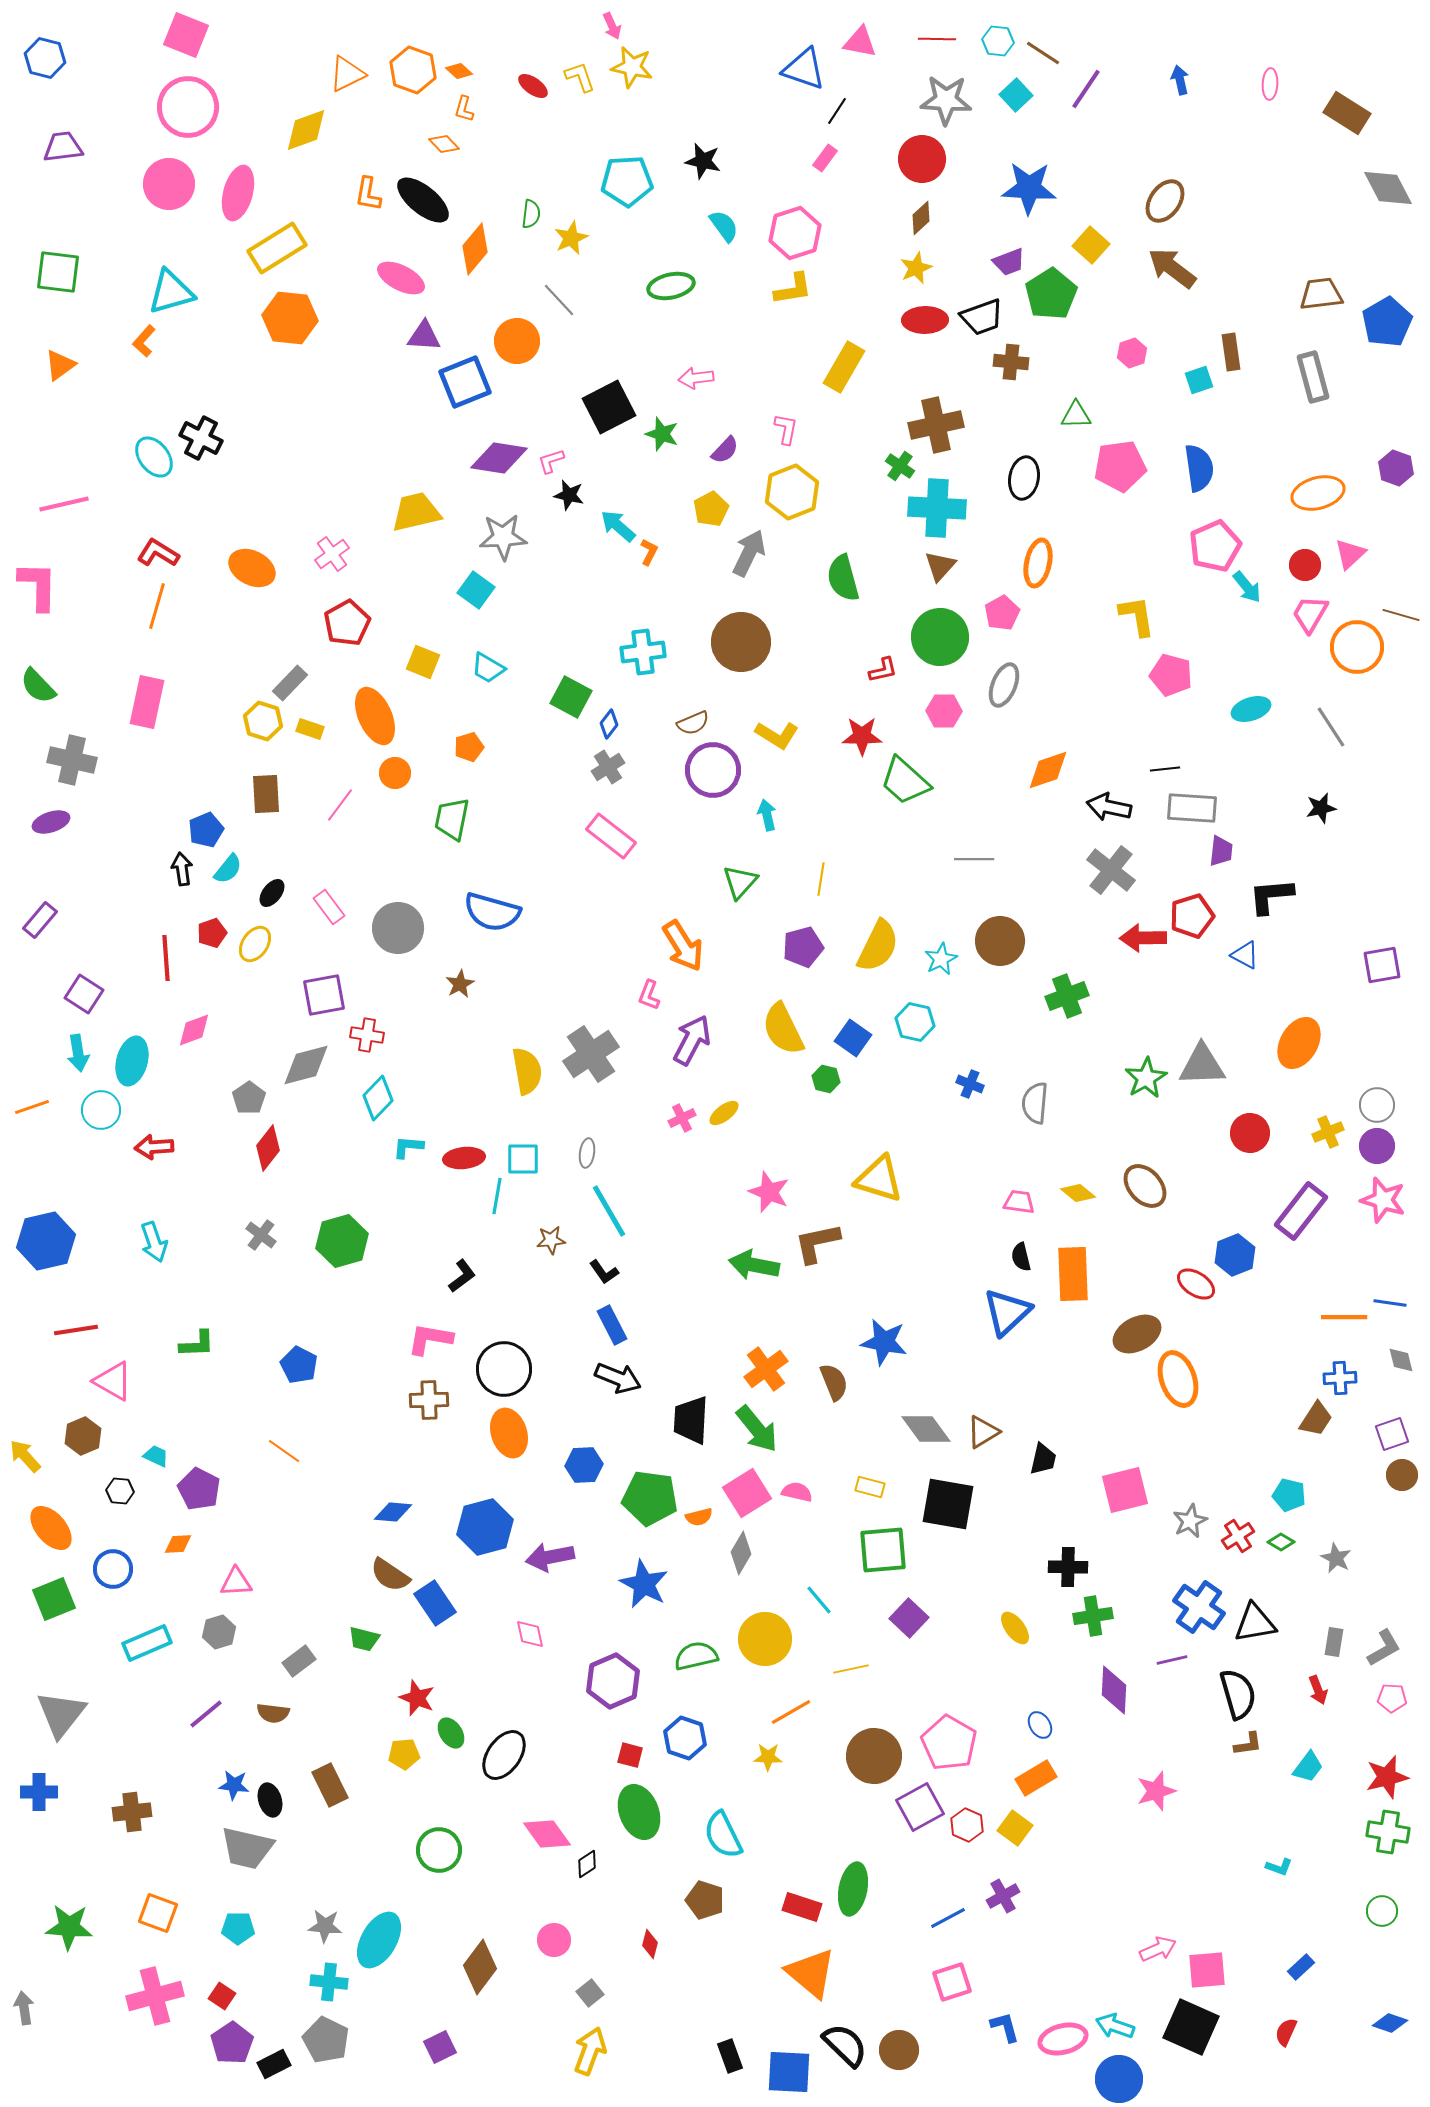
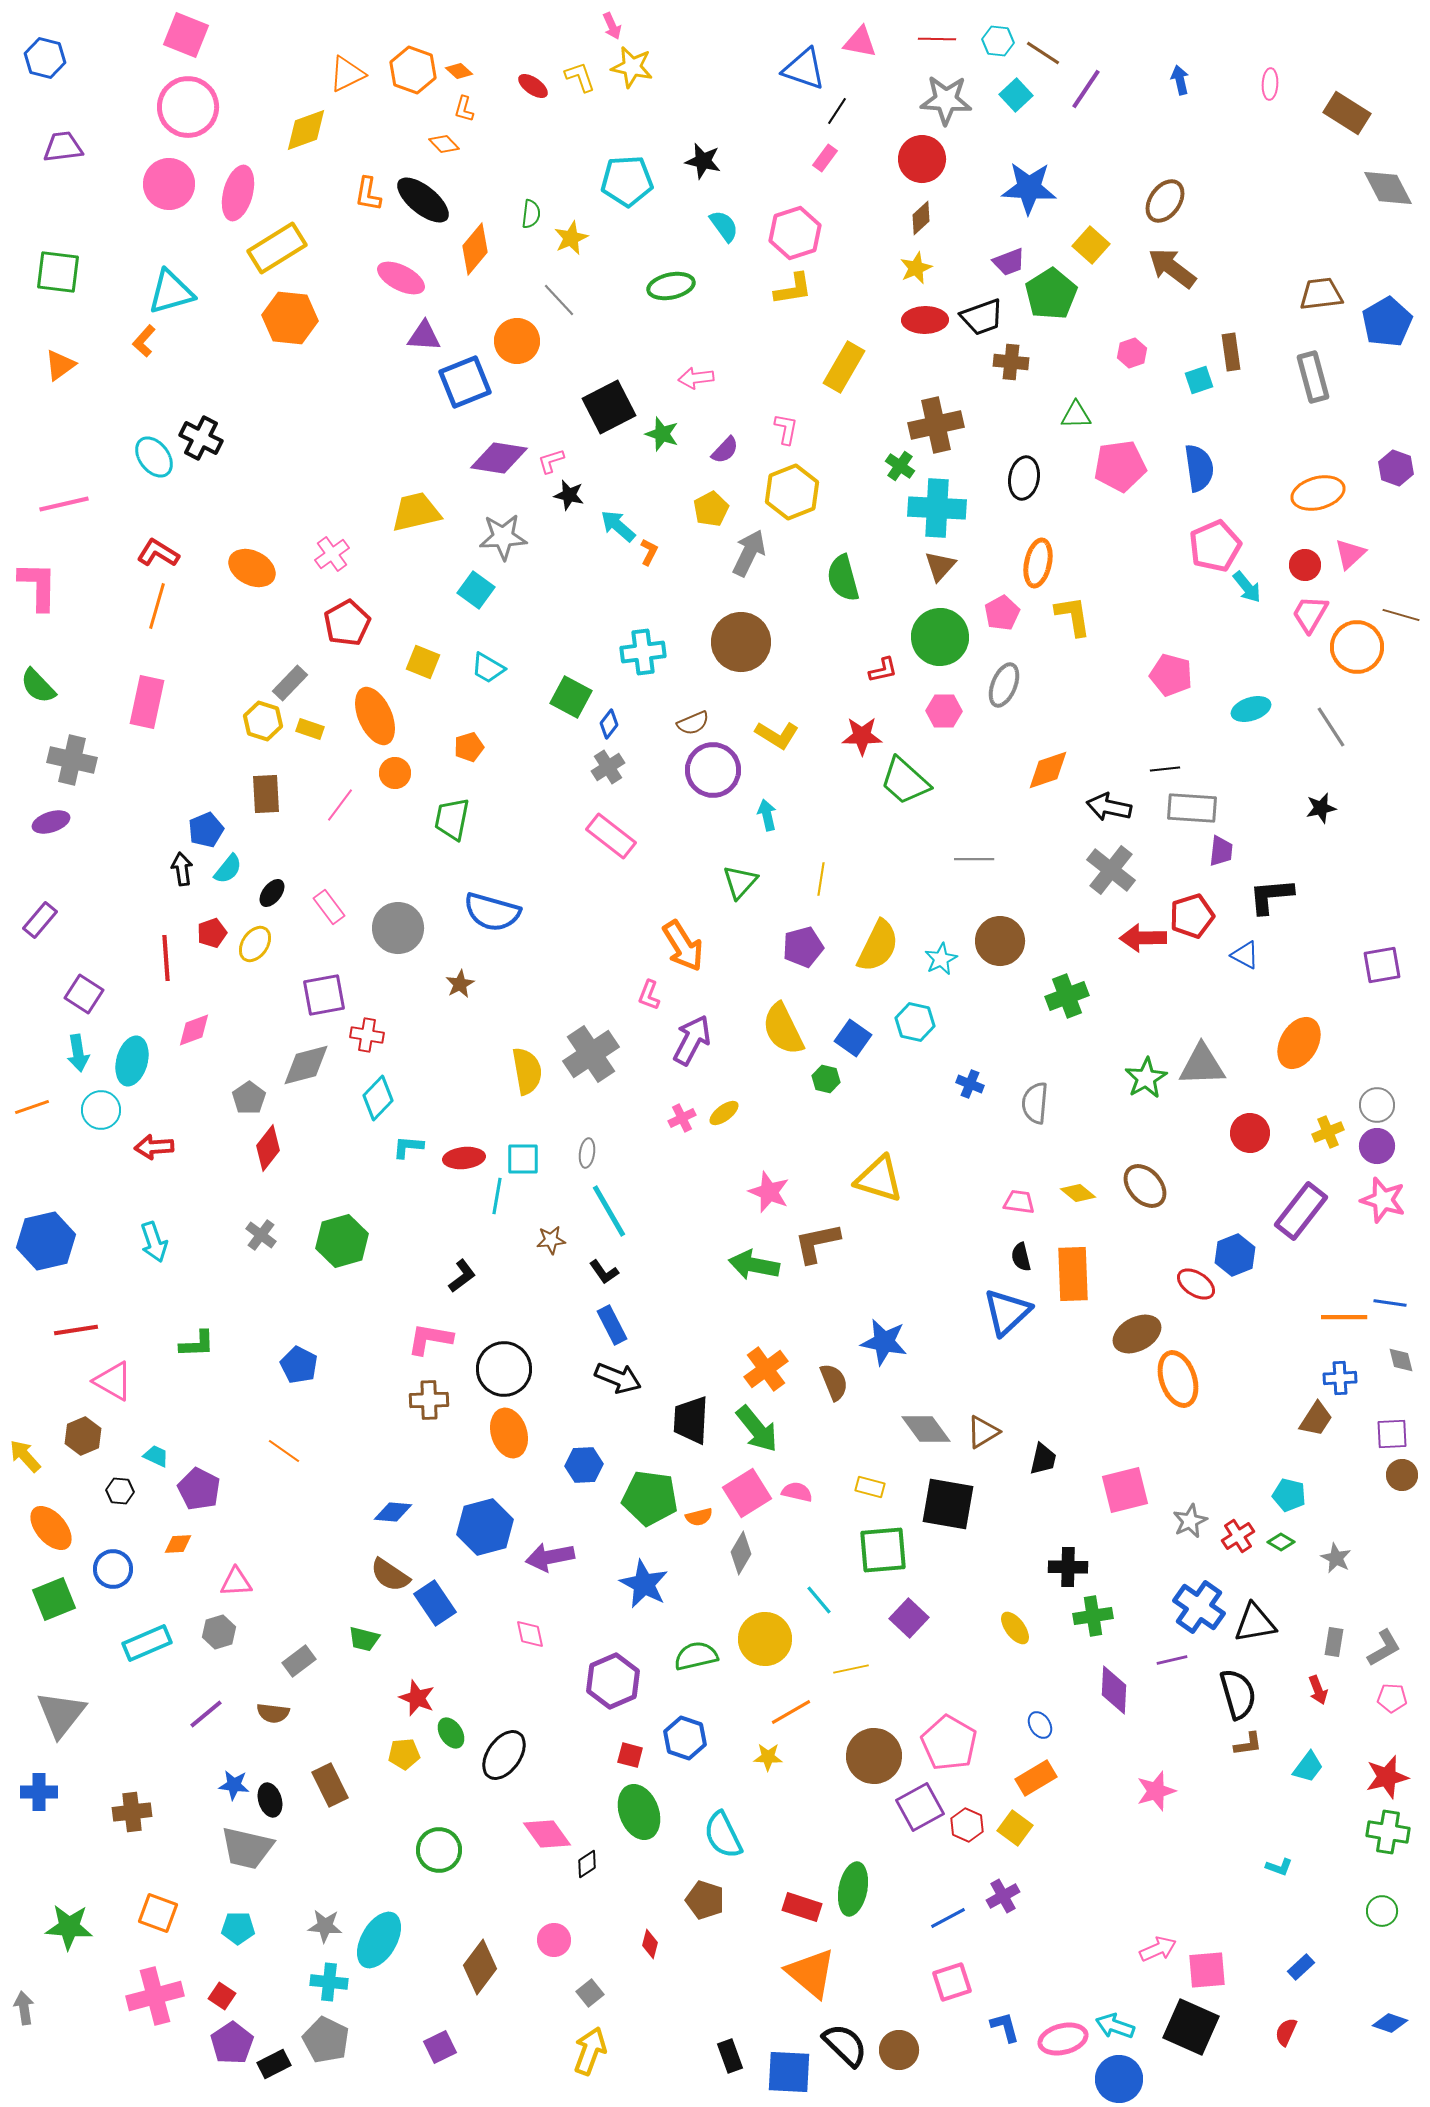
yellow L-shape at (1137, 616): moved 64 px left
purple square at (1392, 1434): rotated 16 degrees clockwise
